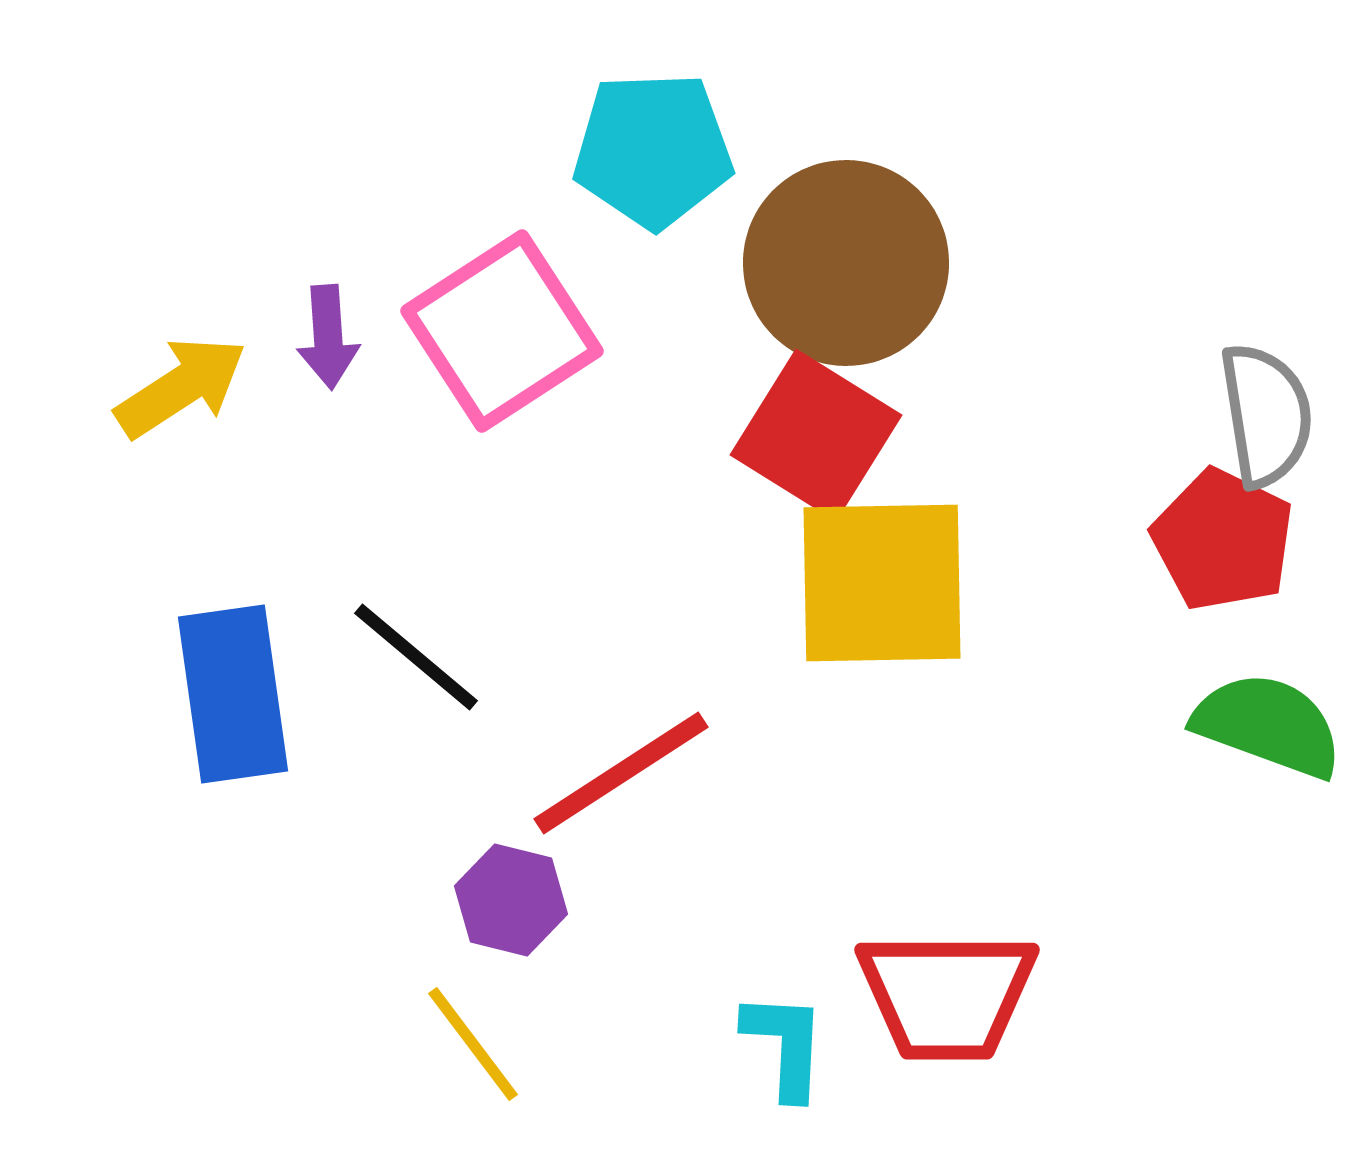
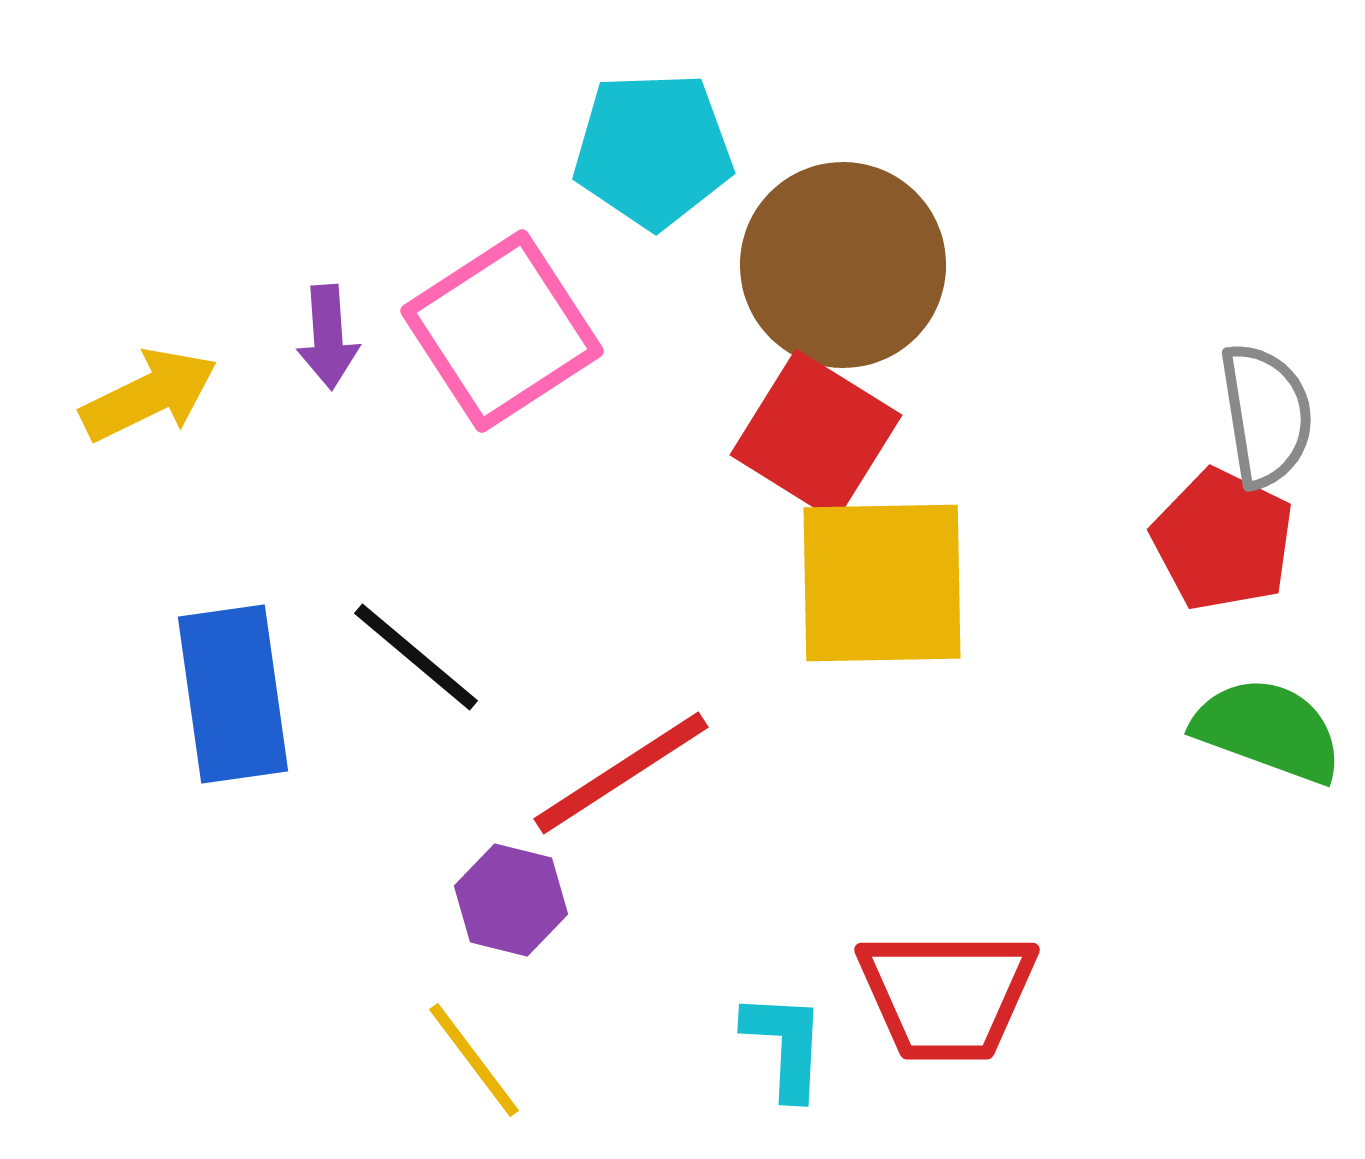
brown circle: moved 3 px left, 2 px down
yellow arrow: moved 32 px left, 8 px down; rotated 7 degrees clockwise
green semicircle: moved 5 px down
yellow line: moved 1 px right, 16 px down
